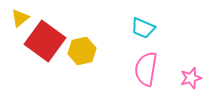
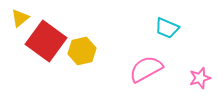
cyan trapezoid: moved 24 px right
red square: moved 1 px right
pink semicircle: rotated 52 degrees clockwise
pink star: moved 9 px right
